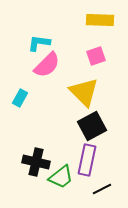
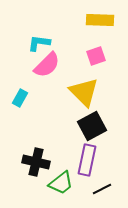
green trapezoid: moved 6 px down
